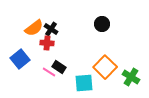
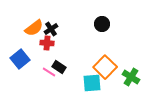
black cross: rotated 24 degrees clockwise
cyan square: moved 8 px right
